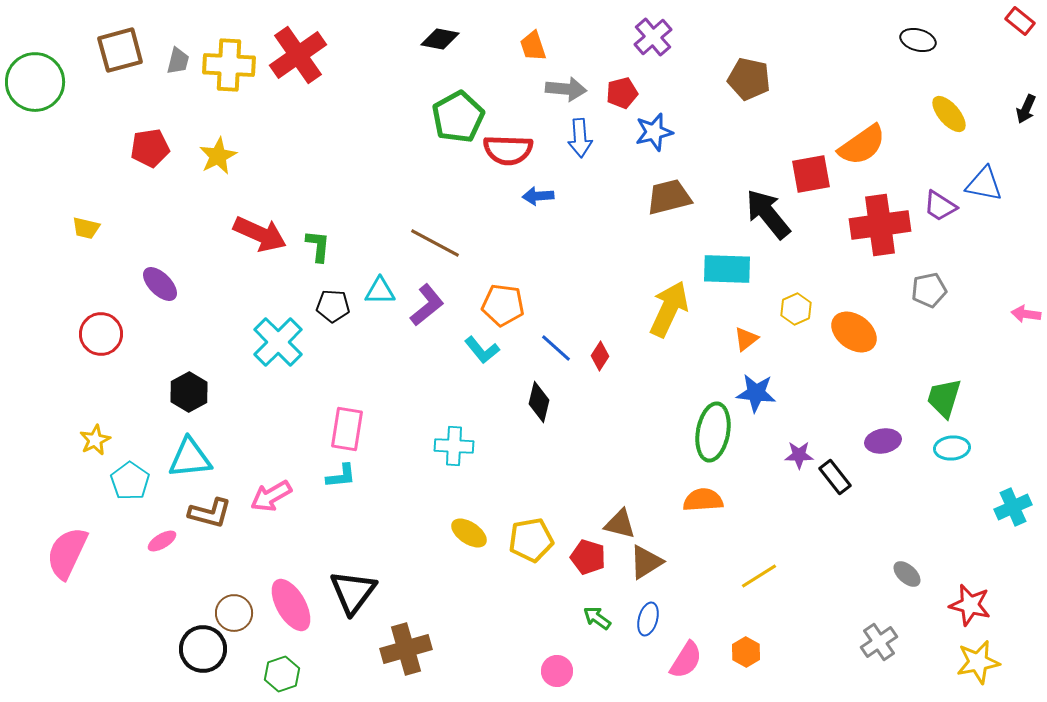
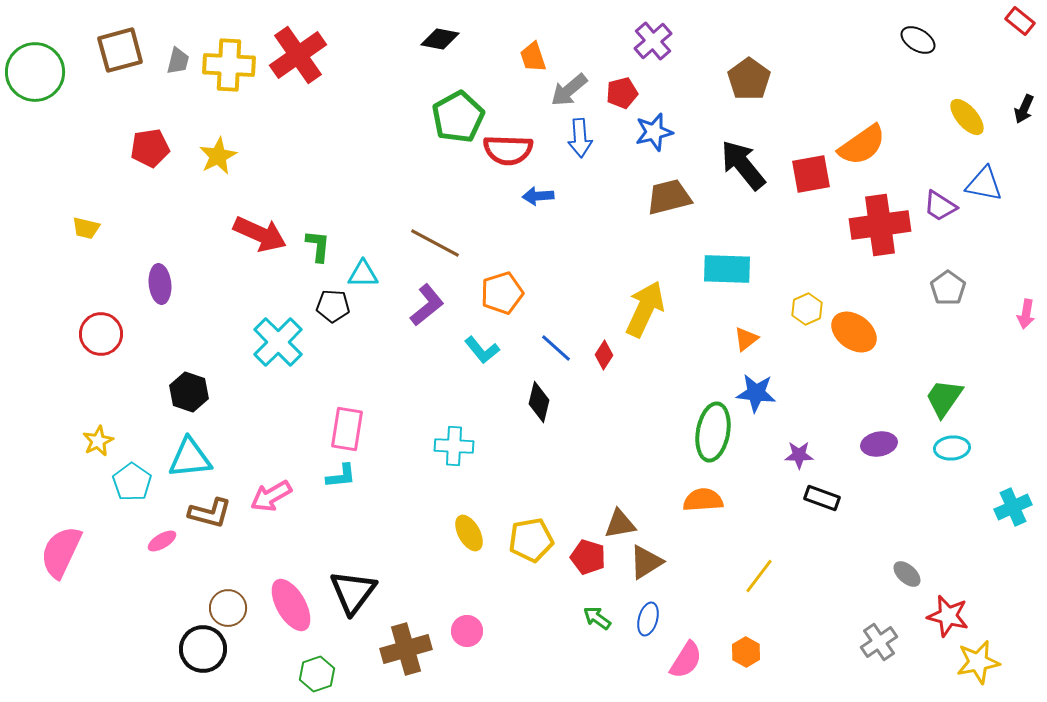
purple cross at (653, 37): moved 4 px down
black ellipse at (918, 40): rotated 16 degrees clockwise
orange trapezoid at (533, 46): moved 11 px down
brown pentagon at (749, 79): rotated 24 degrees clockwise
green circle at (35, 82): moved 10 px up
gray arrow at (566, 89): moved 3 px right, 1 px down; rotated 135 degrees clockwise
black arrow at (1026, 109): moved 2 px left
yellow ellipse at (949, 114): moved 18 px right, 3 px down
black arrow at (768, 214): moved 25 px left, 49 px up
purple ellipse at (160, 284): rotated 39 degrees clockwise
gray pentagon at (929, 290): moved 19 px right, 2 px up; rotated 24 degrees counterclockwise
cyan triangle at (380, 291): moved 17 px left, 17 px up
orange pentagon at (503, 305): moved 1 px left, 12 px up; rotated 24 degrees counterclockwise
yellow arrow at (669, 309): moved 24 px left
yellow hexagon at (796, 309): moved 11 px right
pink arrow at (1026, 314): rotated 88 degrees counterclockwise
red diamond at (600, 356): moved 4 px right, 1 px up
black hexagon at (189, 392): rotated 12 degrees counterclockwise
green trapezoid at (944, 398): rotated 18 degrees clockwise
yellow star at (95, 440): moved 3 px right, 1 px down
purple ellipse at (883, 441): moved 4 px left, 3 px down
black rectangle at (835, 477): moved 13 px left, 21 px down; rotated 32 degrees counterclockwise
cyan pentagon at (130, 481): moved 2 px right, 1 px down
brown triangle at (620, 524): rotated 24 degrees counterclockwise
yellow ellipse at (469, 533): rotated 27 degrees clockwise
pink semicircle at (67, 553): moved 6 px left, 1 px up
yellow line at (759, 576): rotated 21 degrees counterclockwise
red star at (970, 605): moved 22 px left, 11 px down
brown circle at (234, 613): moved 6 px left, 5 px up
pink circle at (557, 671): moved 90 px left, 40 px up
green hexagon at (282, 674): moved 35 px right
